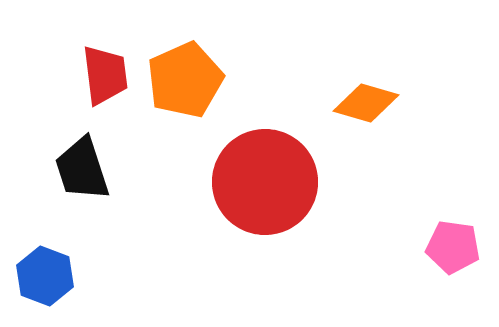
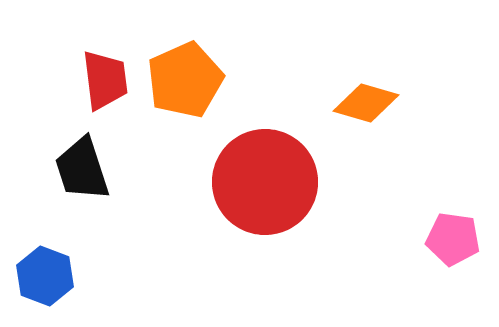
red trapezoid: moved 5 px down
pink pentagon: moved 8 px up
